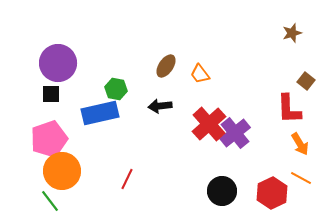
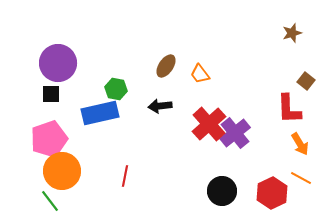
red line: moved 2 px left, 3 px up; rotated 15 degrees counterclockwise
